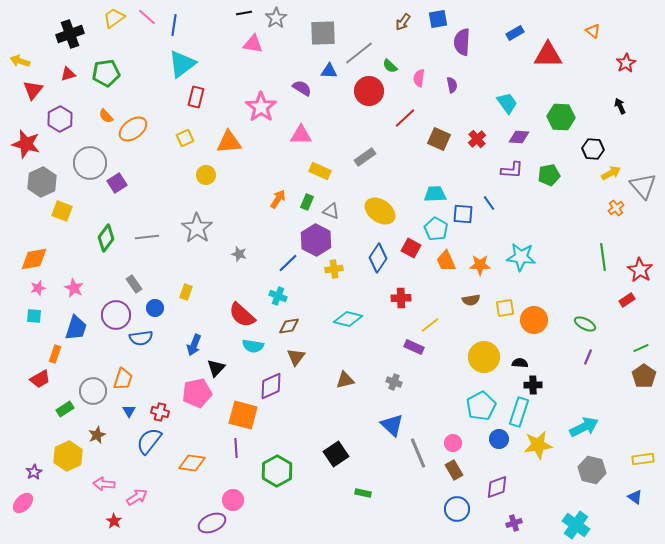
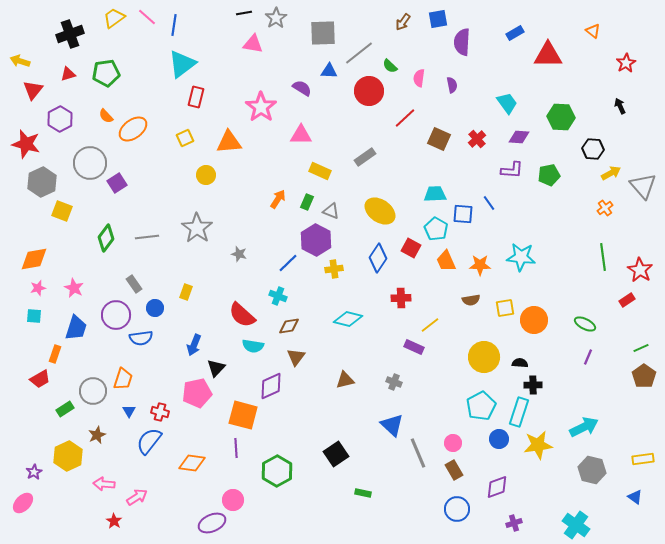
orange cross at (616, 208): moved 11 px left
